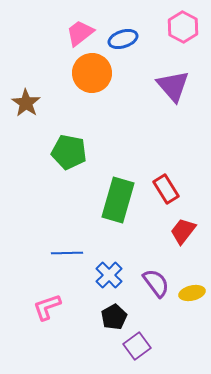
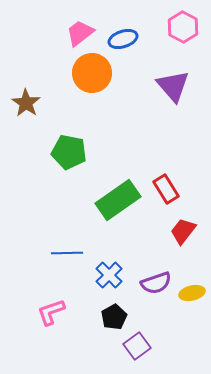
green rectangle: rotated 39 degrees clockwise
purple semicircle: rotated 108 degrees clockwise
pink L-shape: moved 4 px right, 5 px down
